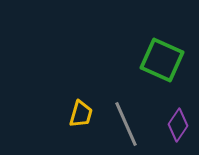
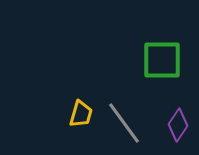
green square: rotated 24 degrees counterclockwise
gray line: moved 2 px left, 1 px up; rotated 12 degrees counterclockwise
